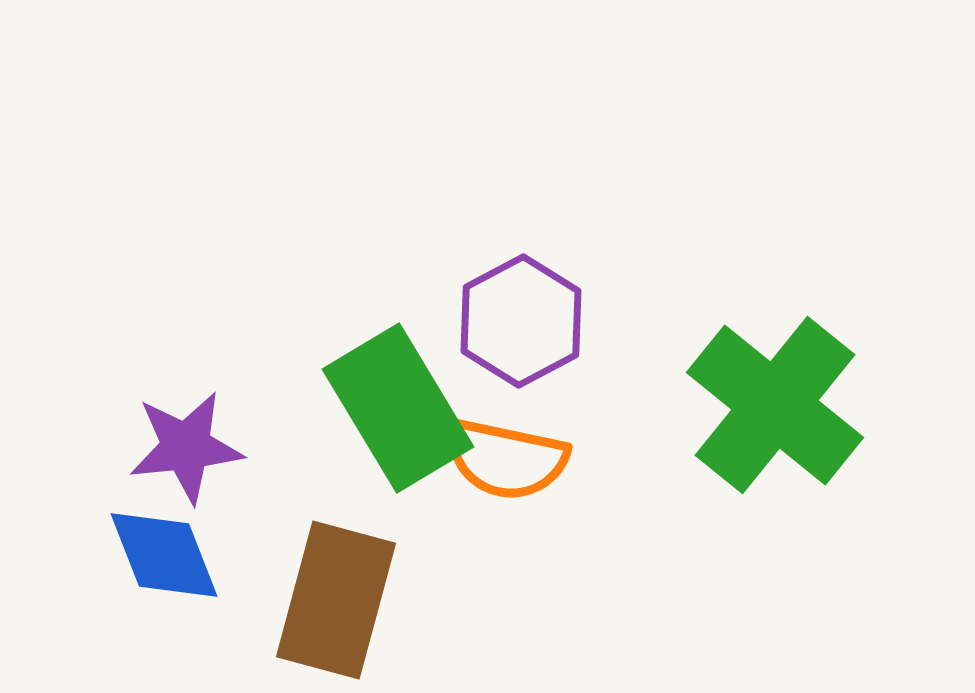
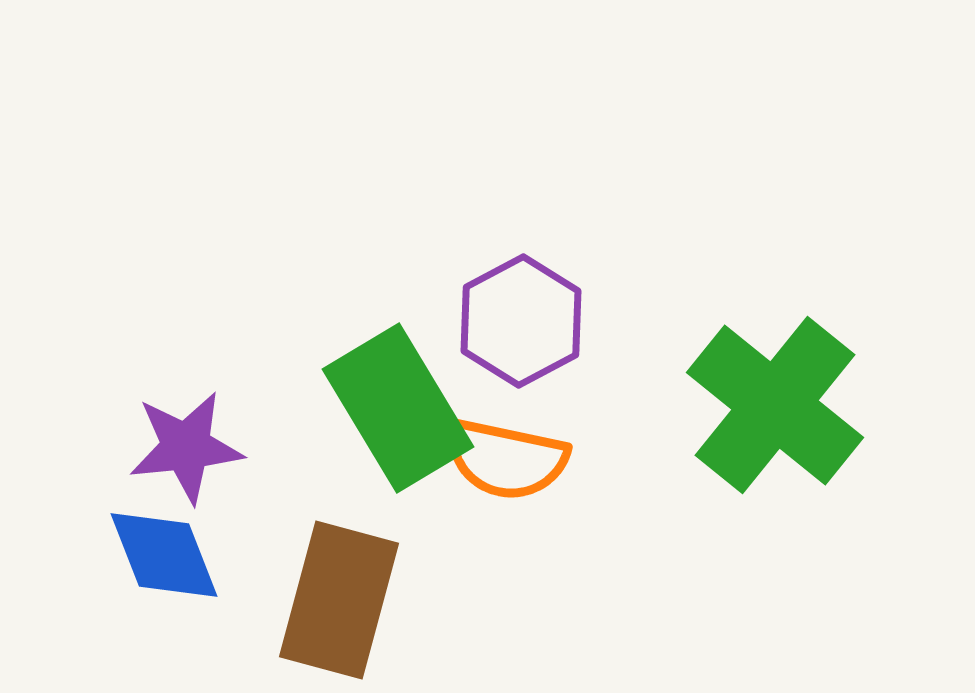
brown rectangle: moved 3 px right
